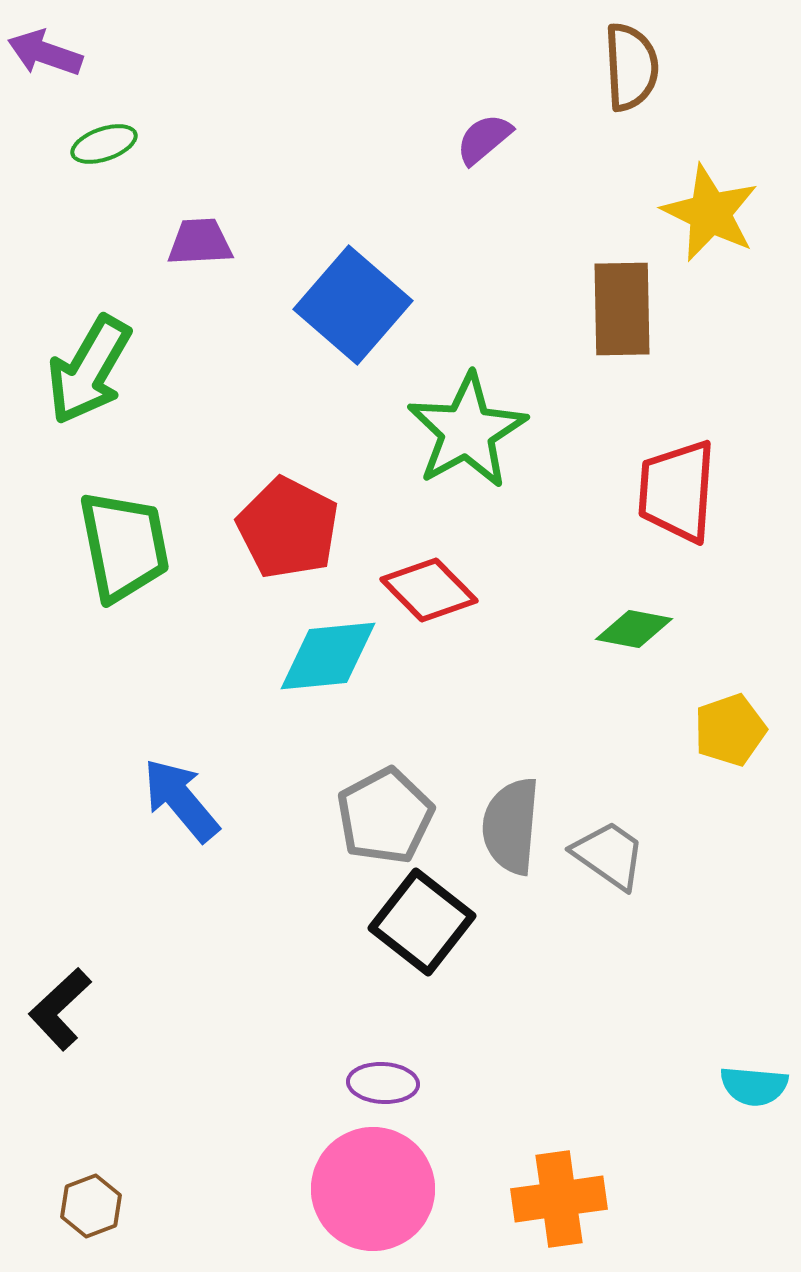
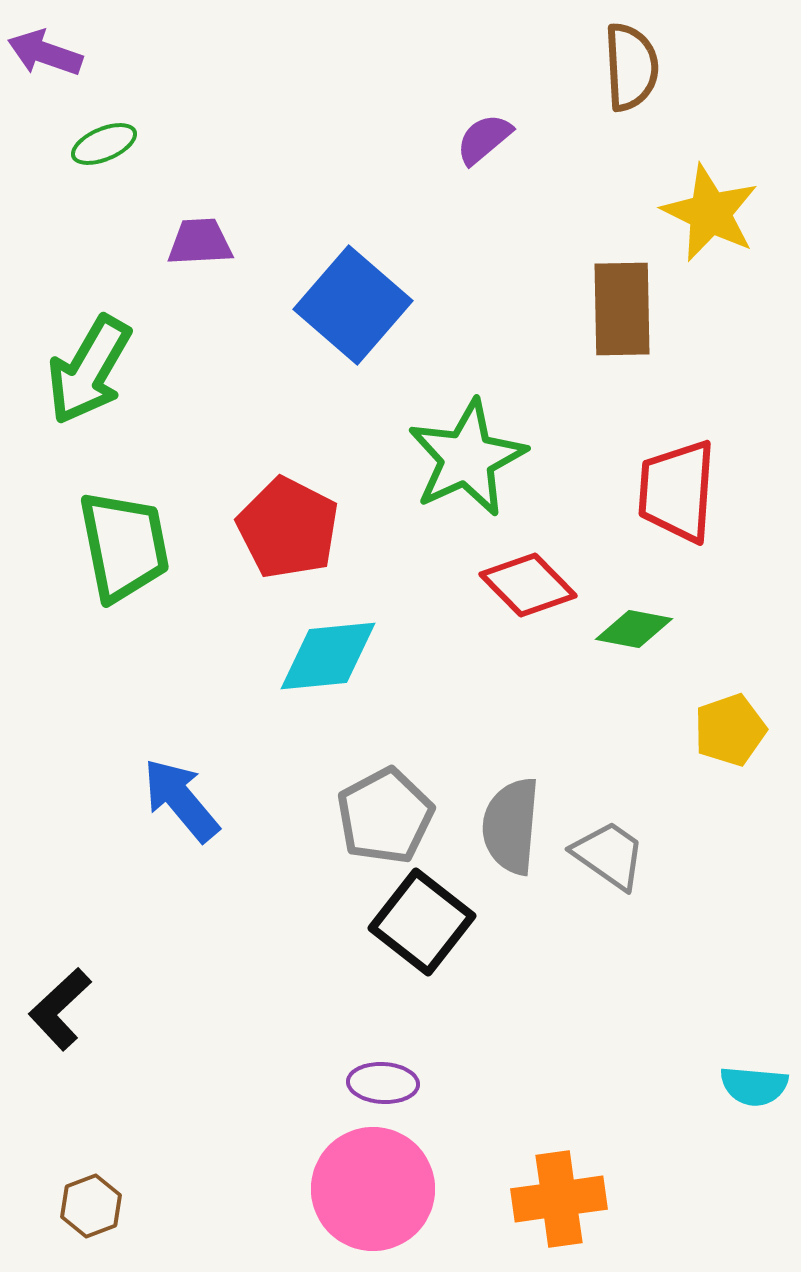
green ellipse: rotated 4 degrees counterclockwise
green star: moved 27 px down; rotated 4 degrees clockwise
red diamond: moved 99 px right, 5 px up
